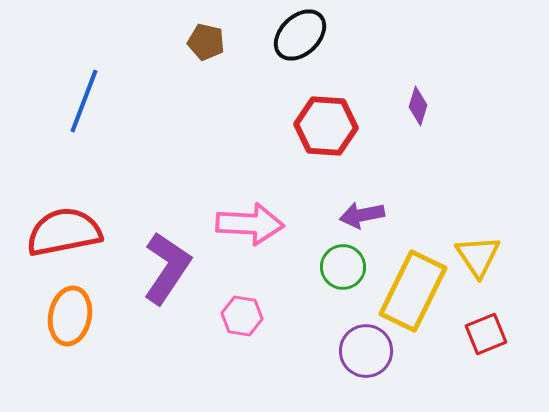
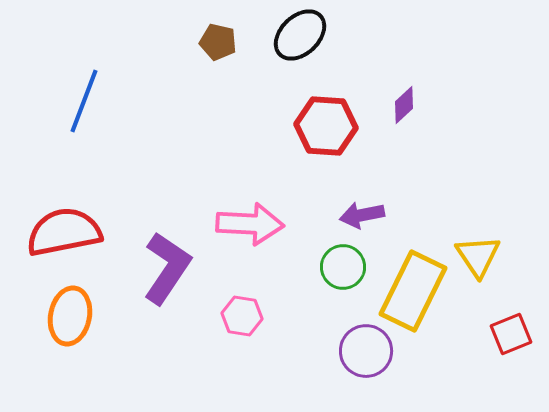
brown pentagon: moved 12 px right
purple diamond: moved 14 px left, 1 px up; rotated 30 degrees clockwise
red square: moved 25 px right
